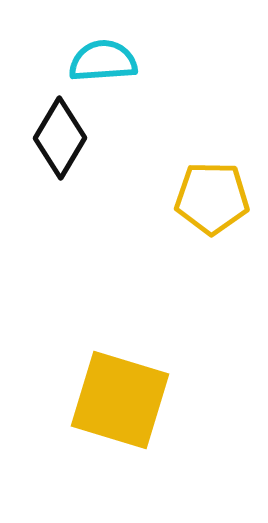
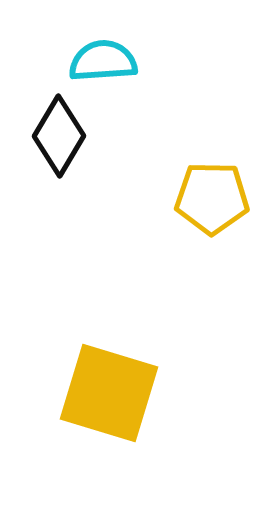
black diamond: moved 1 px left, 2 px up
yellow square: moved 11 px left, 7 px up
